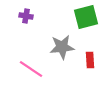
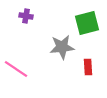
green square: moved 1 px right, 6 px down
red rectangle: moved 2 px left, 7 px down
pink line: moved 15 px left
